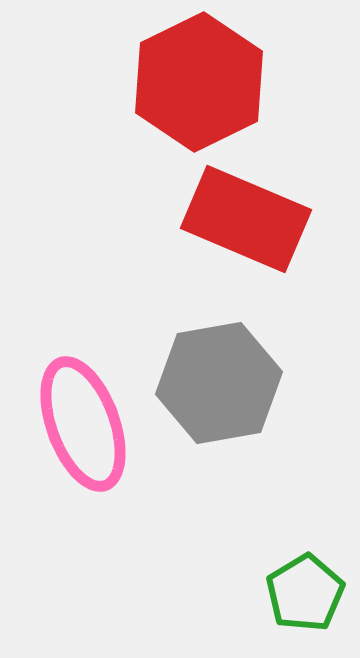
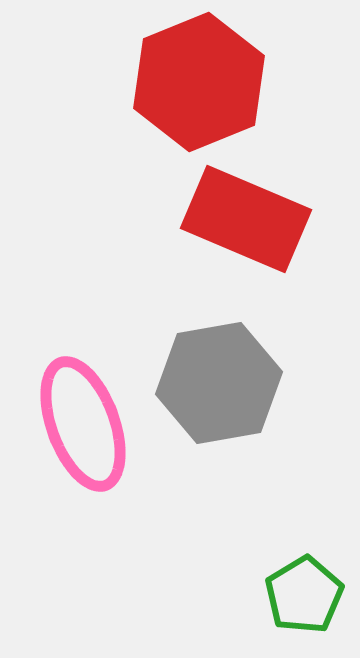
red hexagon: rotated 4 degrees clockwise
green pentagon: moved 1 px left, 2 px down
